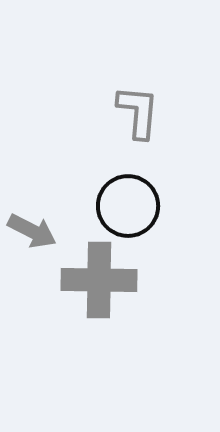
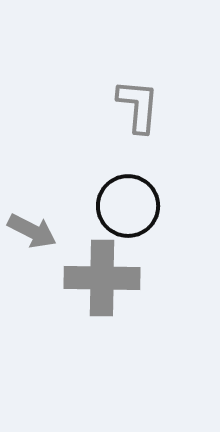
gray L-shape: moved 6 px up
gray cross: moved 3 px right, 2 px up
